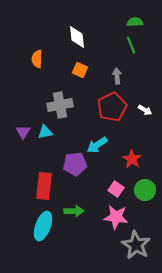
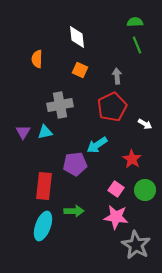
green line: moved 6 px right
white arrow: moved 14 px down
